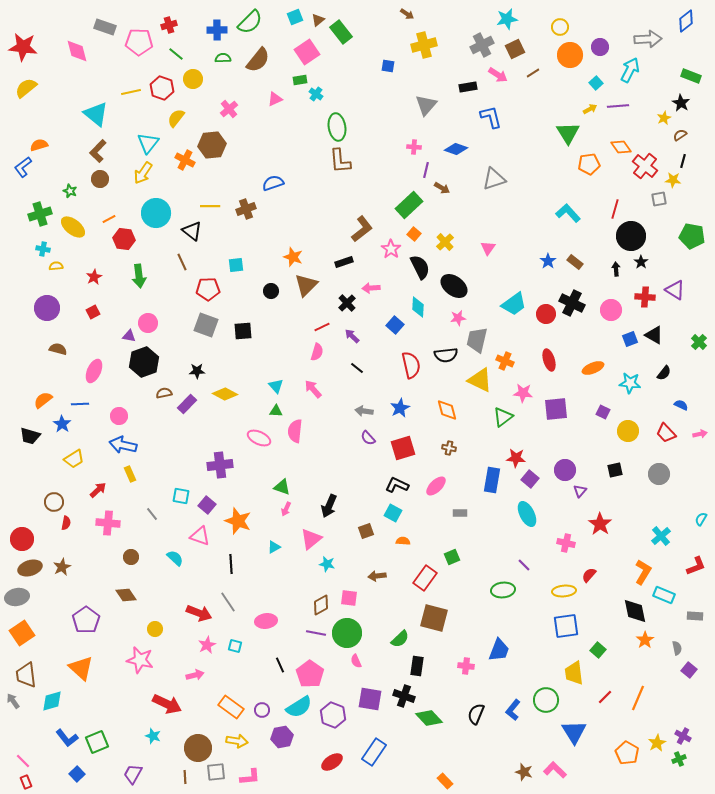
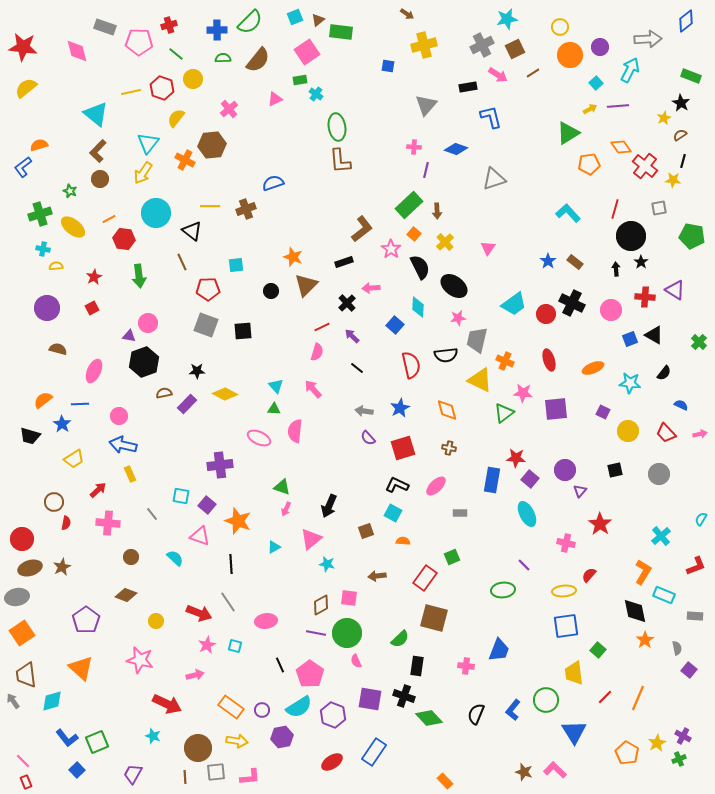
green rectangle at (341, 32): rotated 45 degrees counterclockwise
green triangle at (568, 133): rotated 30 degrees clockwise
brown arrow at (442, 188): moved 5 px left, 23 px down; rotated 56 degrees clockwise
gray square at (659, 199): moved 9 px down
red square at (93, 312): moved 1 px left, 4 px up
green triangle at (276, 411): moved 2 px left, 2 px up
green triangle at (503, 417): moved 1 px right, 4 px up
brown diamond at (126, 595): rotated 35 degrees counterclockwise
yellow circle at (155, 629): moved 1 px right, 8 px up
blue square at (77, 774): moved 4 px up
